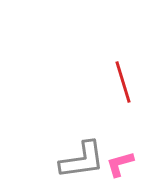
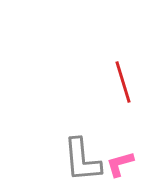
gray L-shape: rotated 93 degrees clockwise
